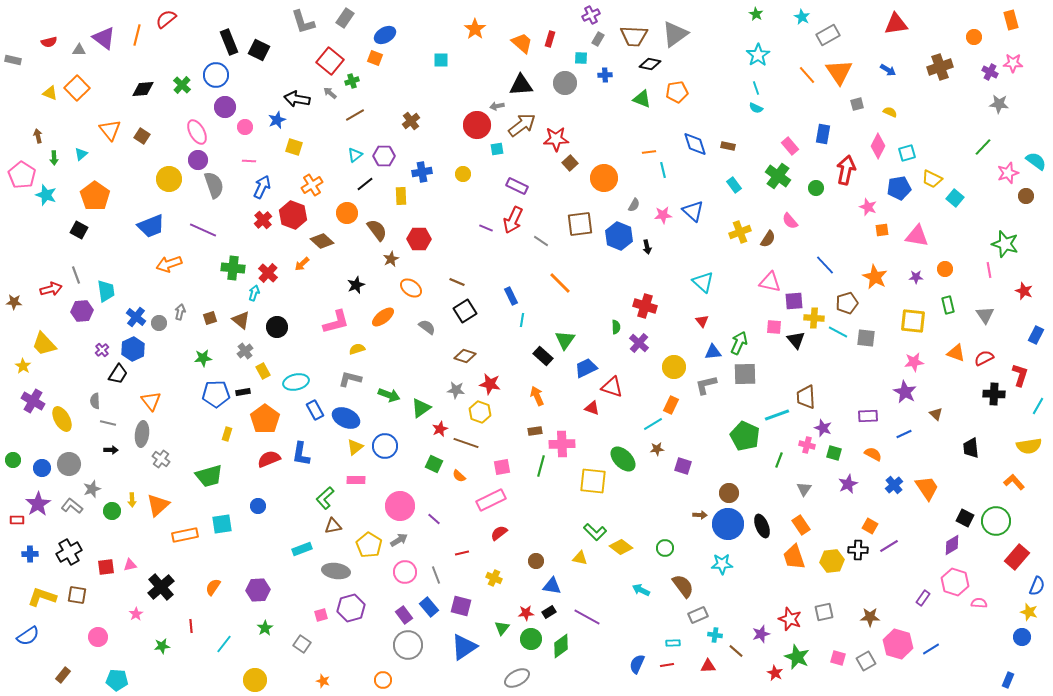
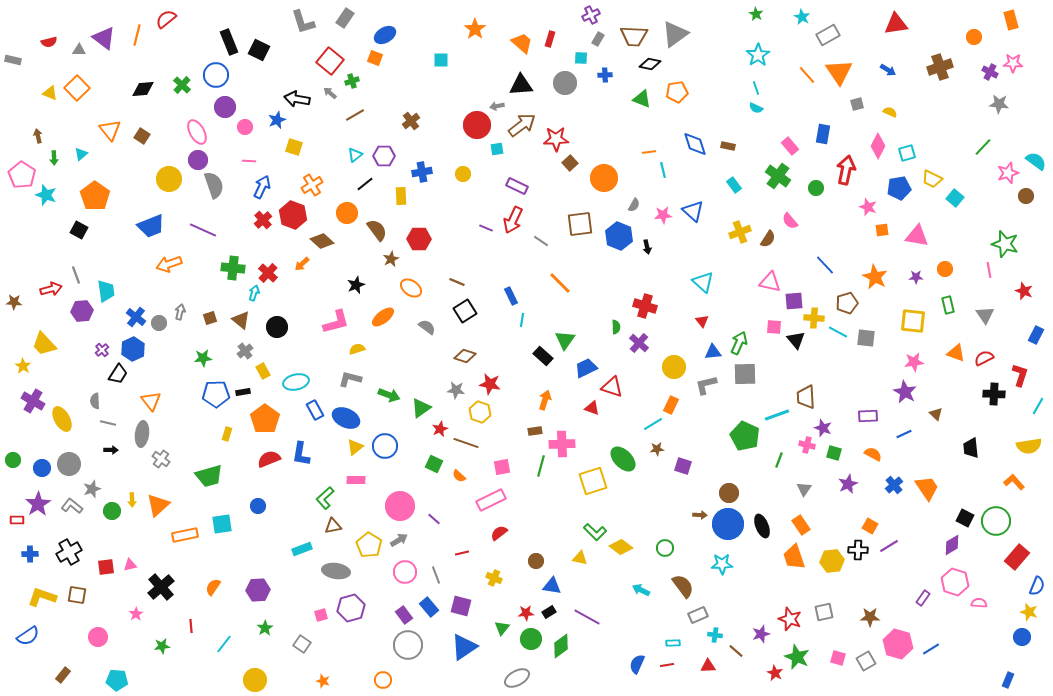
orange arrow at (537, 396): moved 8 px right, 4 px down; rotated 42 degrees clockwise
yellow square at (593, 481): rotated 24 degrees counterclockwise
